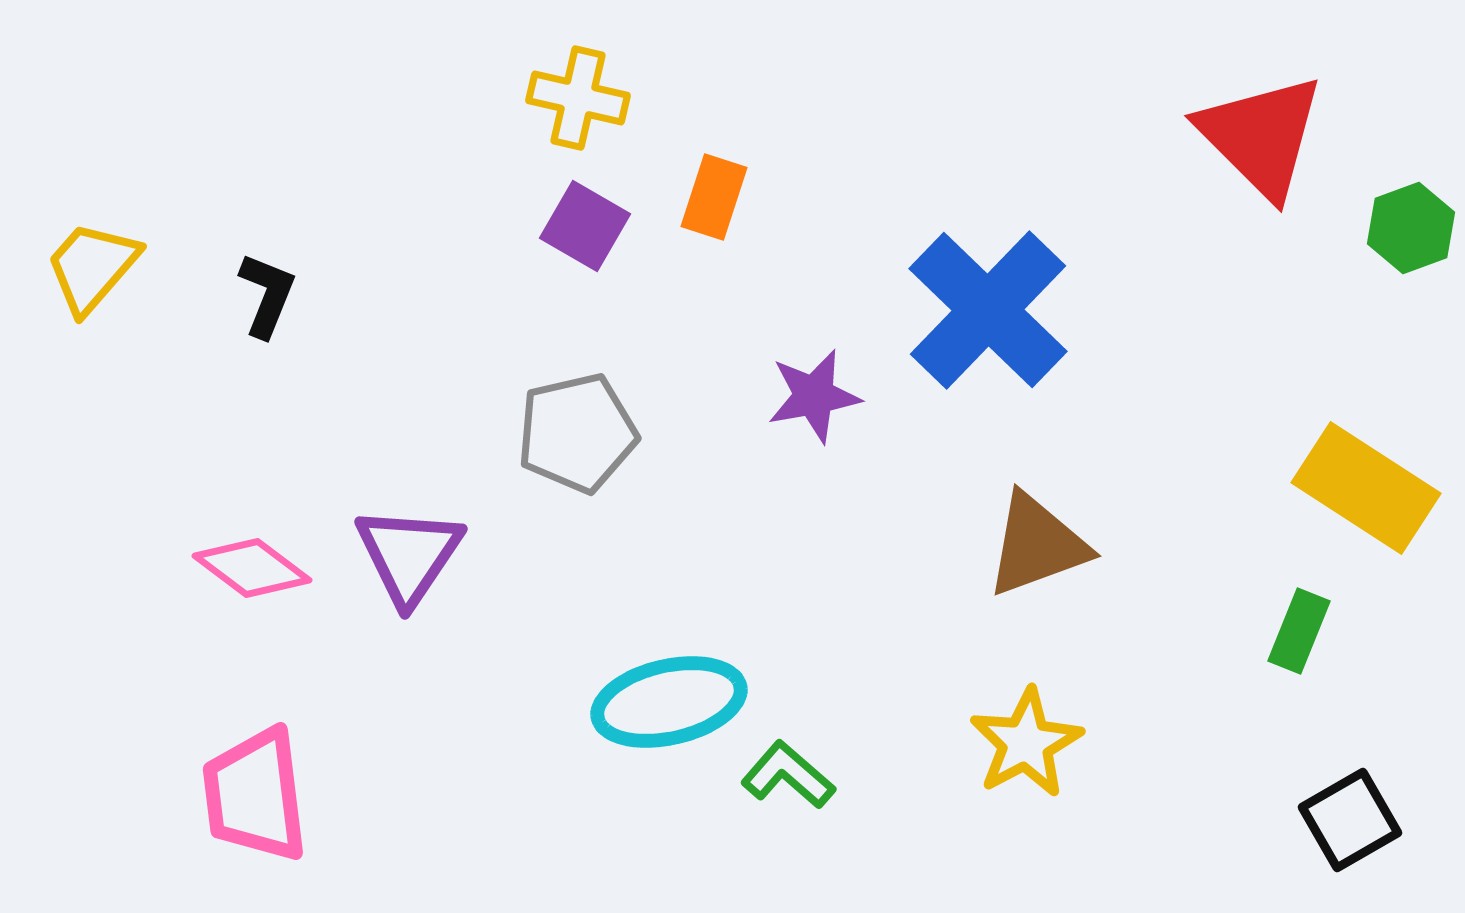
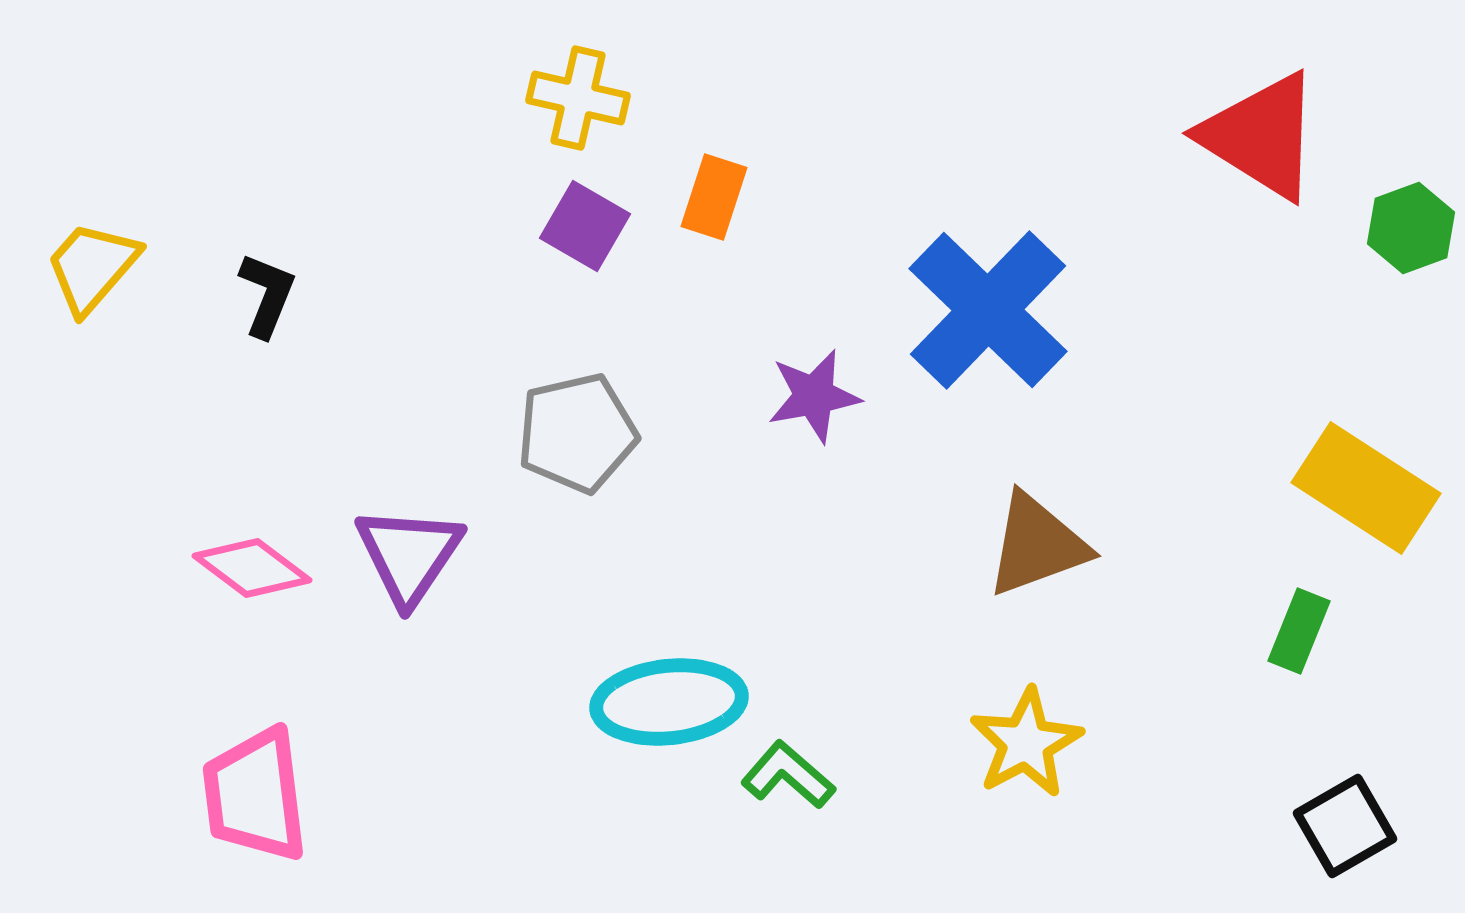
red triangle: rotated 13 degrees counterclockwise
cyan ellipse: rotated 7 degrees clockwise
black square: moved 5 px left, 6 px down
